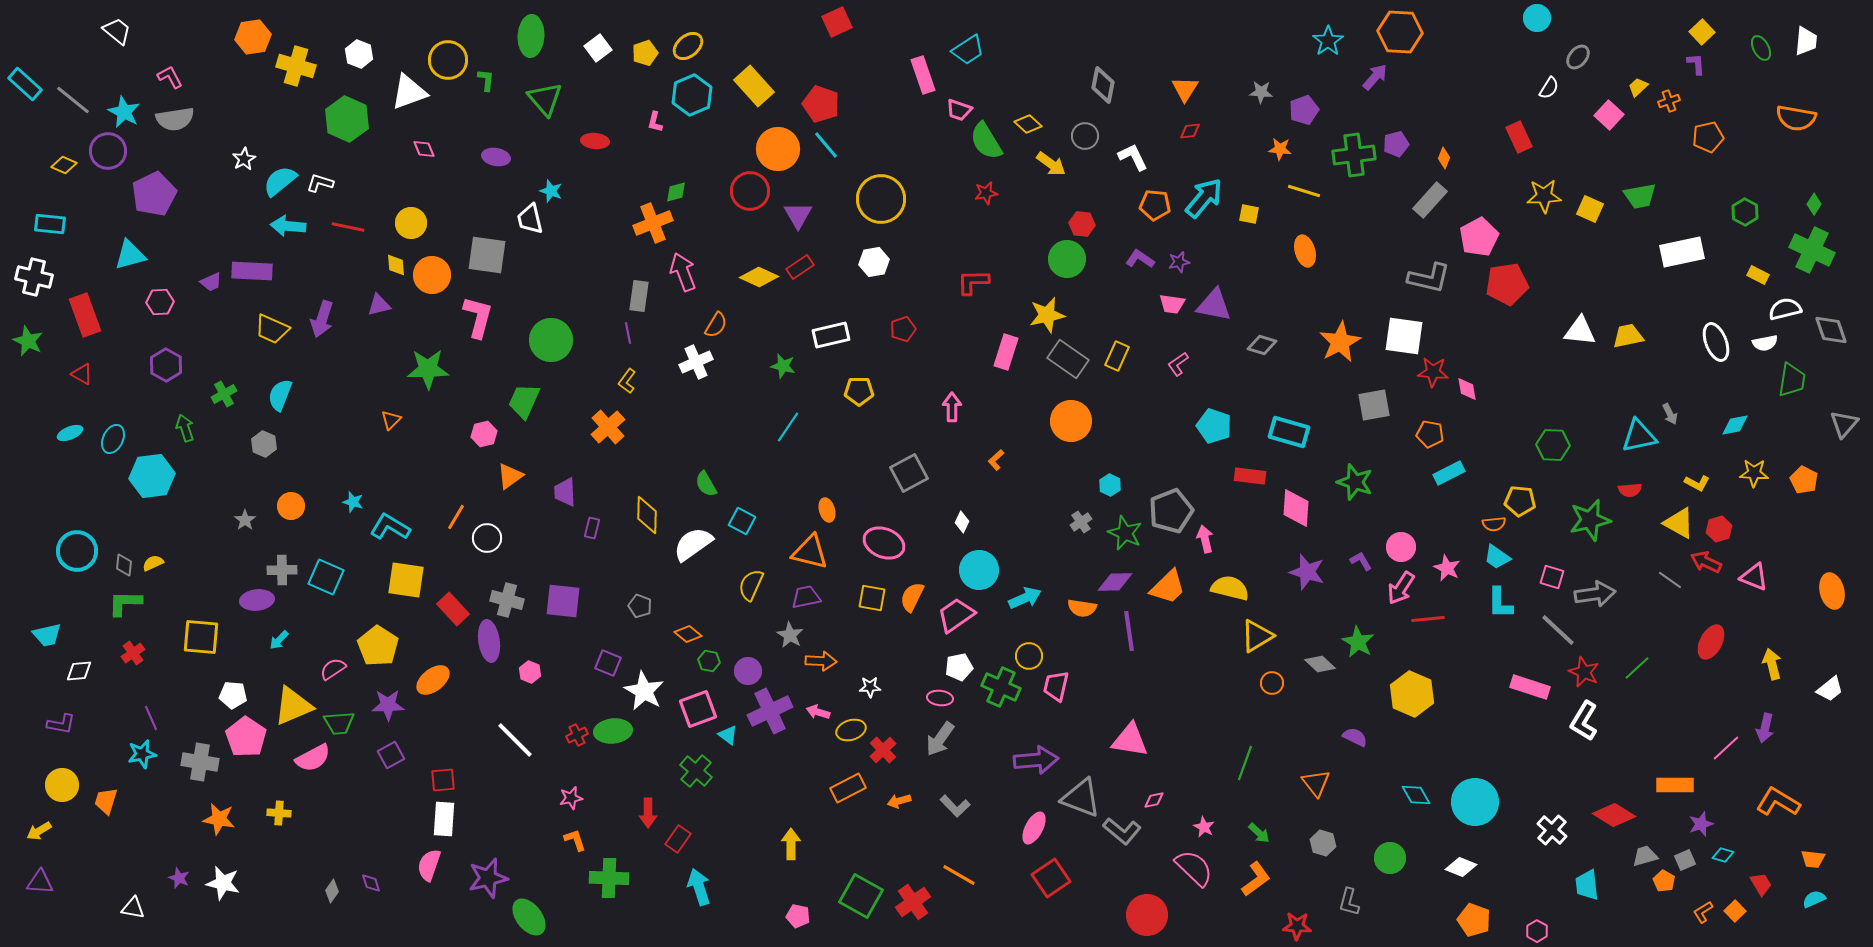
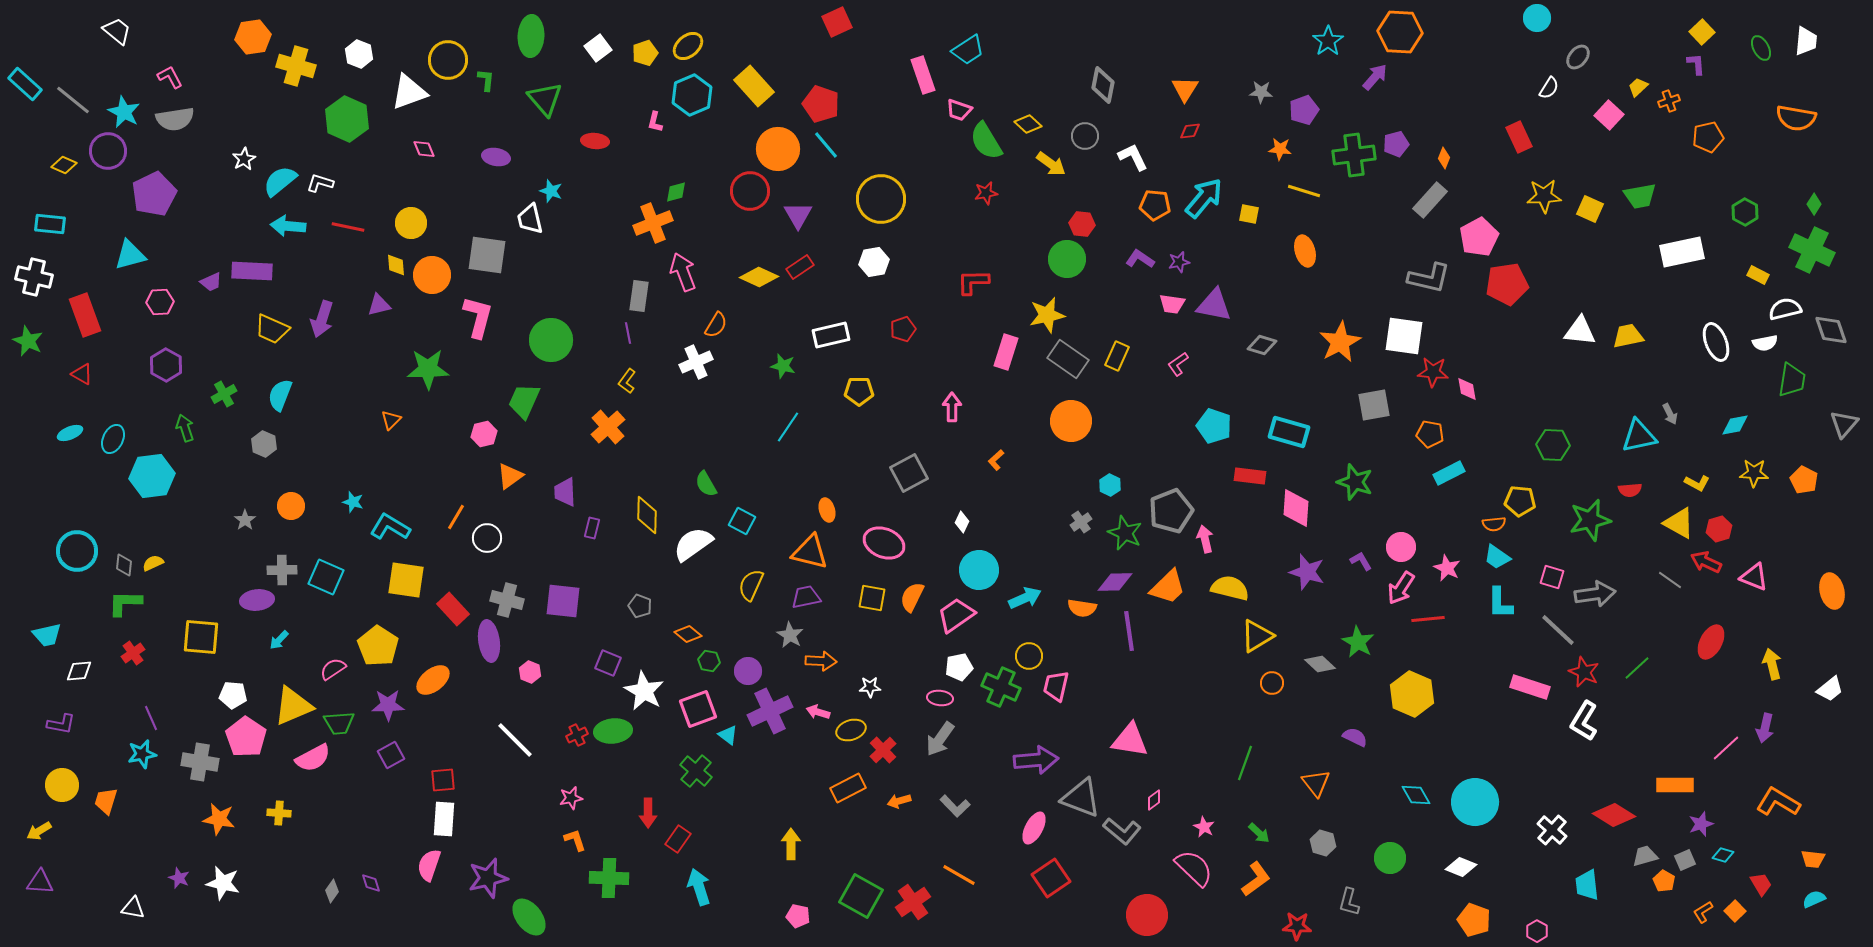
pink diamond at (1154, 800): rotated 25 degrees counterclockwise
